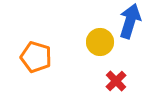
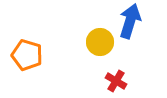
orange pentagon: moved 9 px left, 2 px up
red cross: rotated 15 degrees counterclockwise
